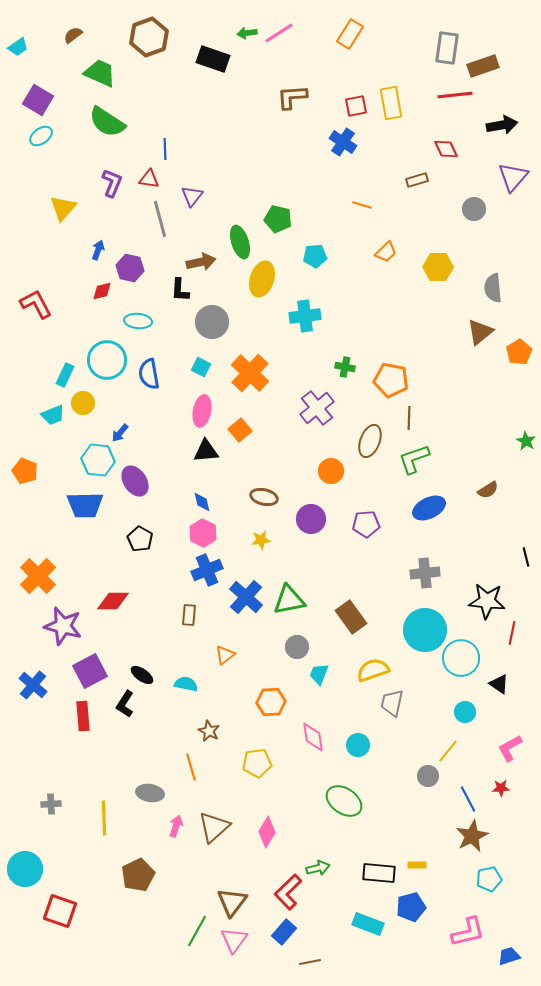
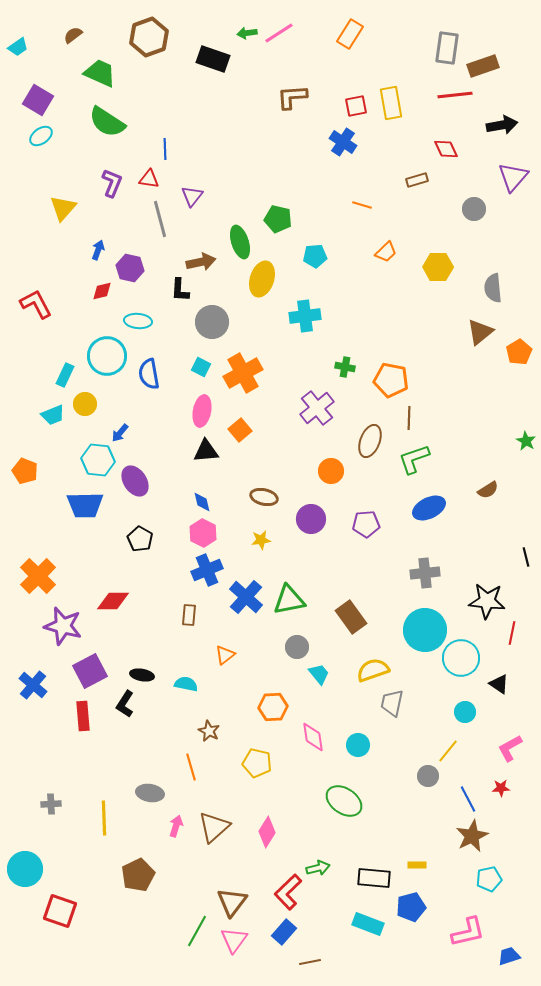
cyan circle at (107, 360): moved 4 px up
orange cross at (250, 373): moved 7 px left; rotated 18 degrees clockwise
yellow circle at (83, 403): moved 2 px right, 1 px down
cyan trapezoid at (319, 674): rotated 120 degrees clockwise
black ellipse at (142, 675): rotated 25 degrees counterclockwise
orange hexagon at (271, 702): moved 2 px right, 5 px down
yellow pentagon at (257, 763): rotated 20 degrees clockwise
black rectangle at (379, 873): moved 5 px left, 5 px down
